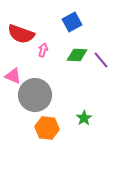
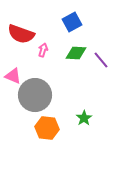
green diamond: moved 1 px left, 2 px up
